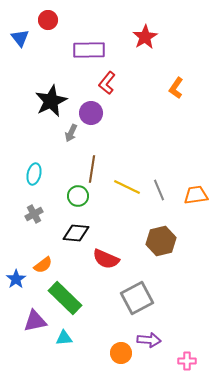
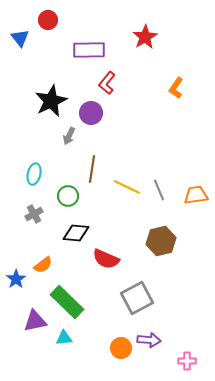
gray arrow: moved 2 px left, 3 px down
green circle: moved 10 px left
green rectangle: moved 2 px right, 4 px down
orange circle: moved 5 px up
